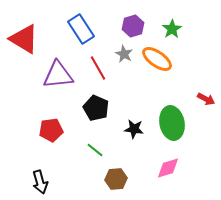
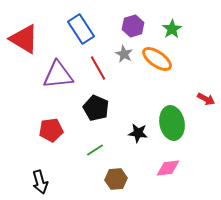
black star: moved 4 px right, 4 px down
green line: rotated 72 degrees counterclockwise
pink diamond: rotated 10 degrees clockwise
